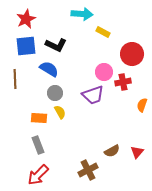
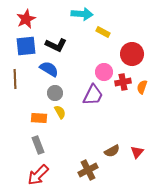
purple trapezoid: rotated 45 degrees counterclockwise
orange semicircle: moved 18 px up
